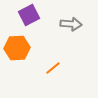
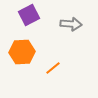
orange hexagon: moved 5 px right, 4 px down
